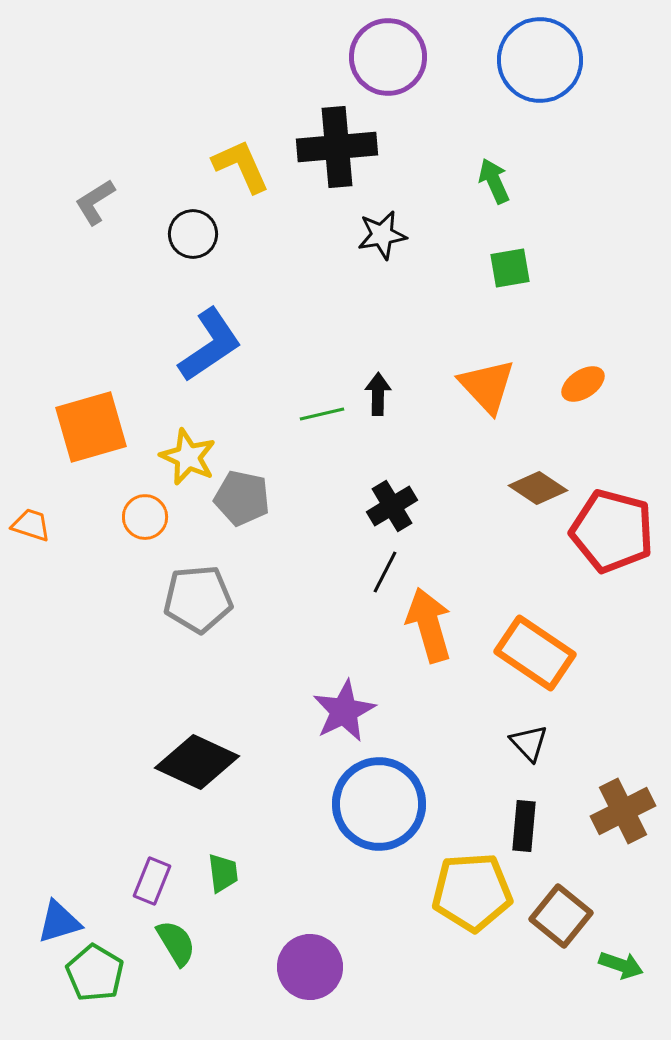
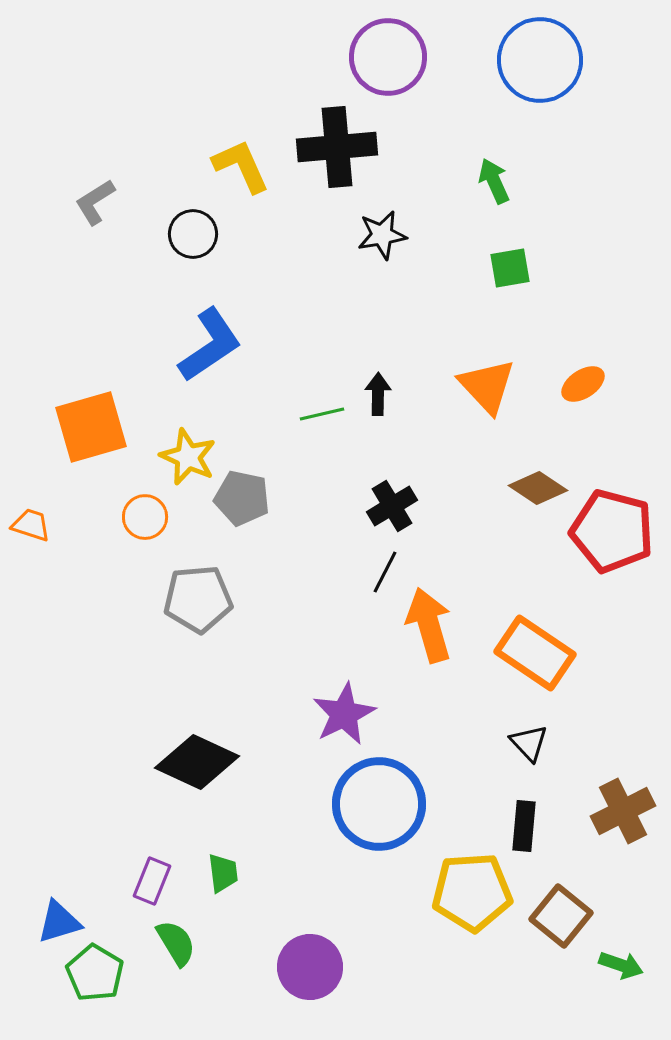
purple star at (344, 711): moved 3 px down
